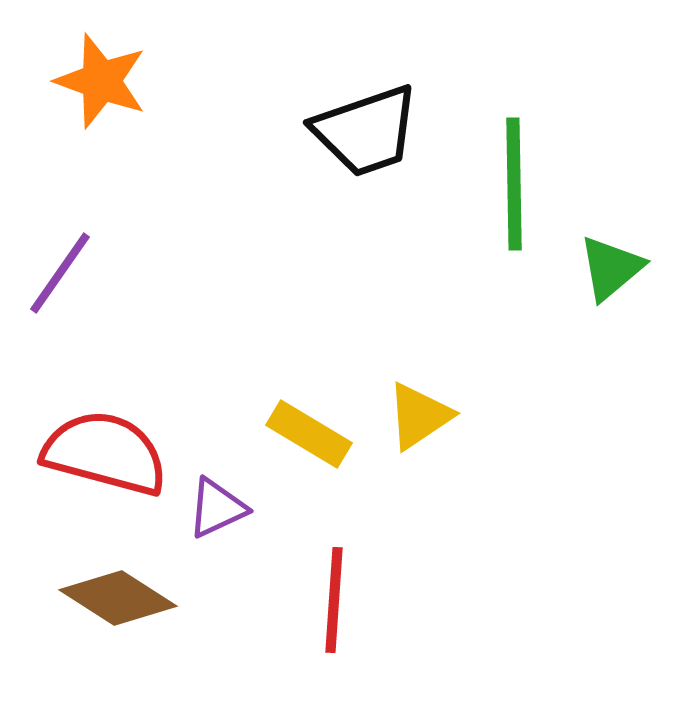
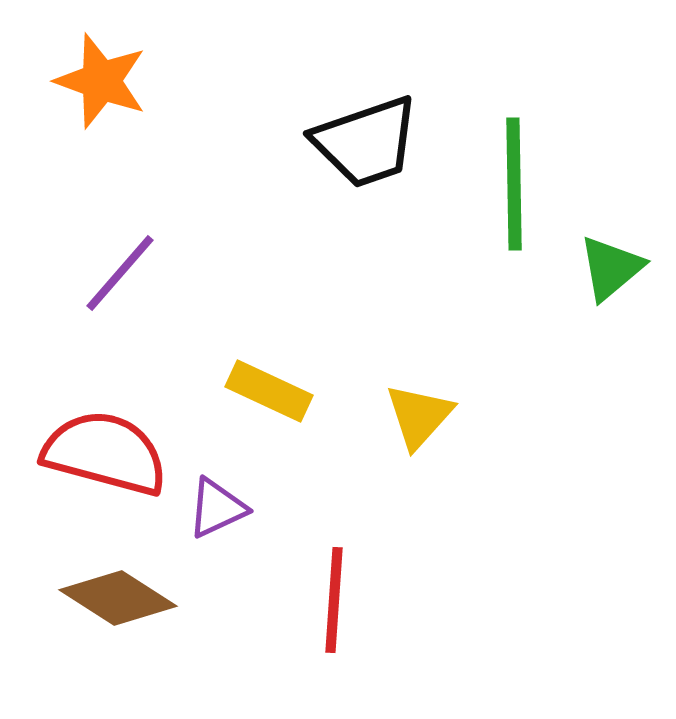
black trapezoid: moved 11 px down
purple line: moved 60 px right; rotated 6 degrees clockwise
yellow triangle: rotated 14 degrees counterclockwise
yellow rectangle: moved 40 px left, 43 px up; rotated 6 degrees counterclockwise
